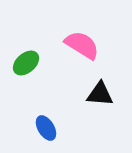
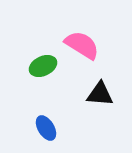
green ellipse: moved 17 px right, 3 px down; rotated 16 degrees clockwise
